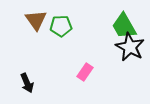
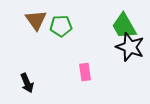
black star: rotated 8 degrees counterclockwise
pink rectangle: rotated 42 degrees counterclockwise
